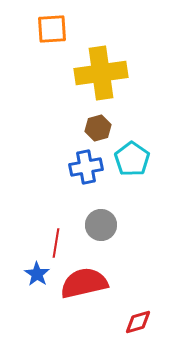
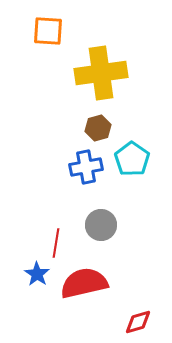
orange square: moved 4 px left, 2 px down; rotated 8 degrees clockwise
